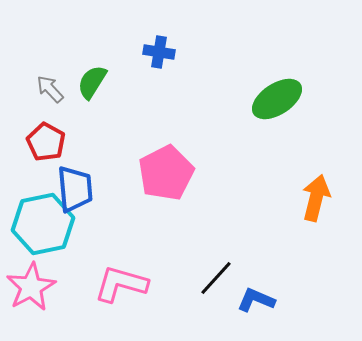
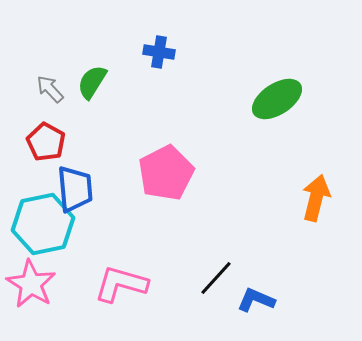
pink star: moved 3 px up; rotated 12 degrees counterclockwise
